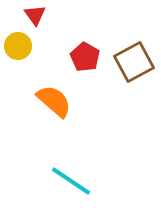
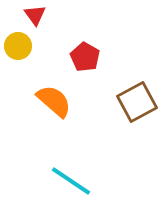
brown square: moved 3 px right, 40 px down
